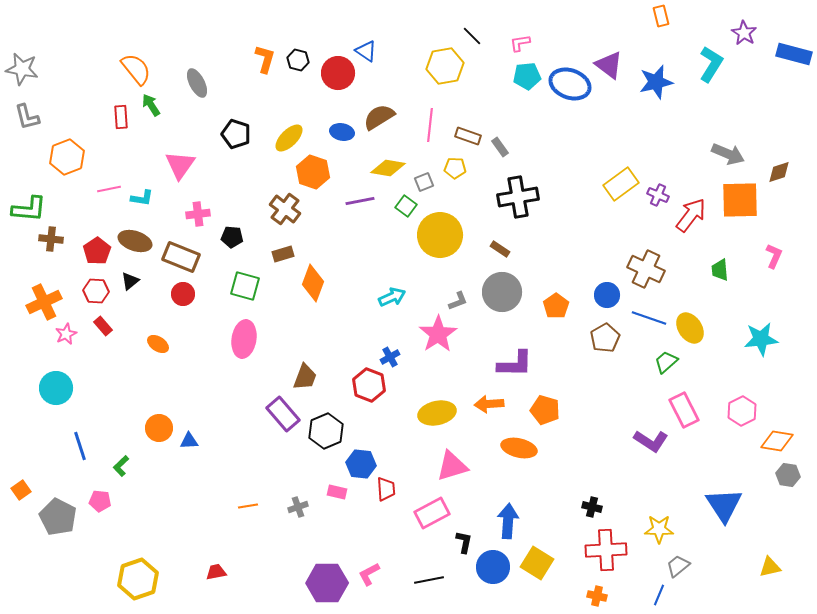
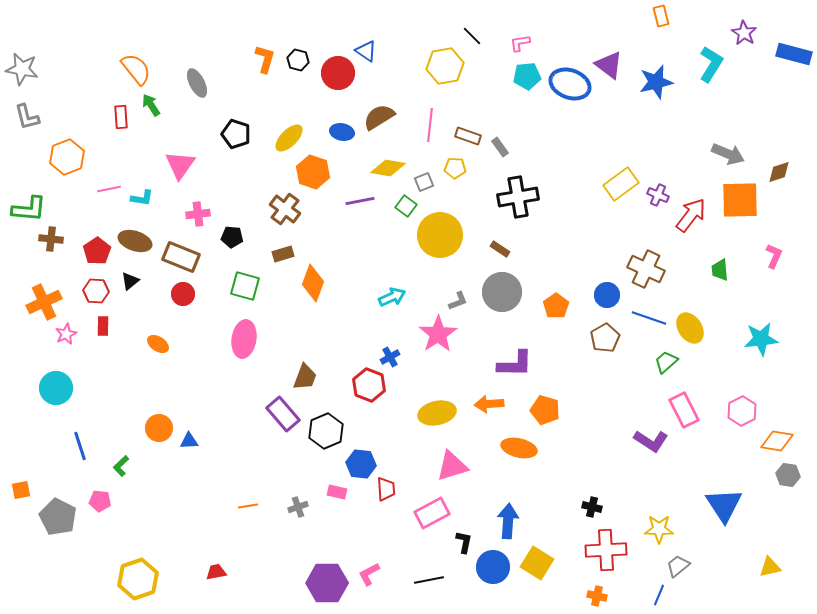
red rectangle at (103, 326): rotated 42 degrees clockwise
orange square at (21, 490): rotated 24 degrees clockwise
